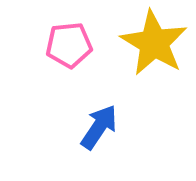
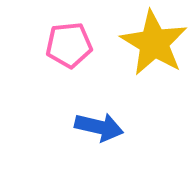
blue arrow: rotated 69 degrees clockwise
